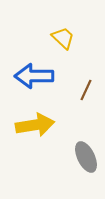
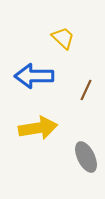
yellow arrow: moved 3 px right, 3 px down
